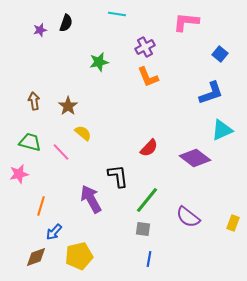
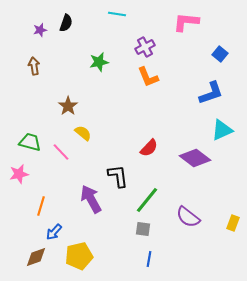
brown arrow: moved 35 px up
